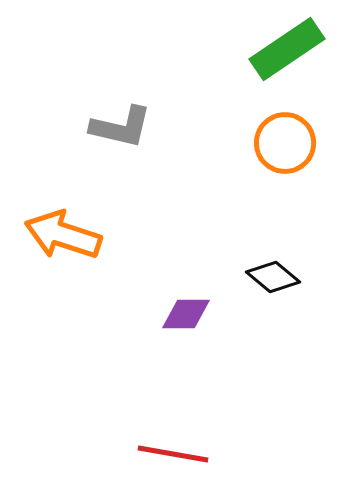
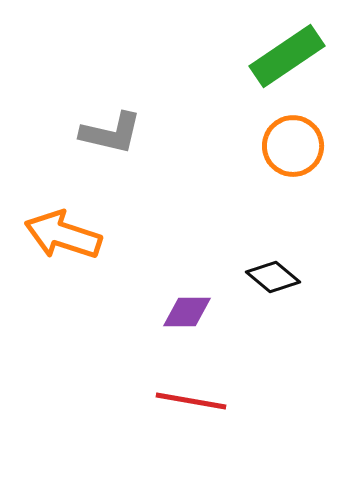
green rectangle: moved 7 px down
gray L-shape: moved 10 px left, 6 px down
orange circle: moved 8 px right, 3 px down
purple diamond: moved 1 px right, 2 px up
red line: moved 18 px right, 53 px up
